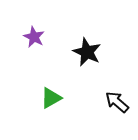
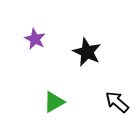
purple star: moved 1 px right, 2 px down
green triangle: moved 3 px right, 4 px down
